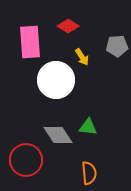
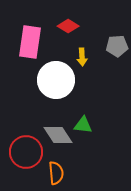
pink rectangle: rotated 12 degrees clockwise
yellow arrow: rotated 30 degrees clockwise
green triangle: moved 5 px left, 2 px up
red circle: moved 8 px up
orange semicircle: moved 33 px left
